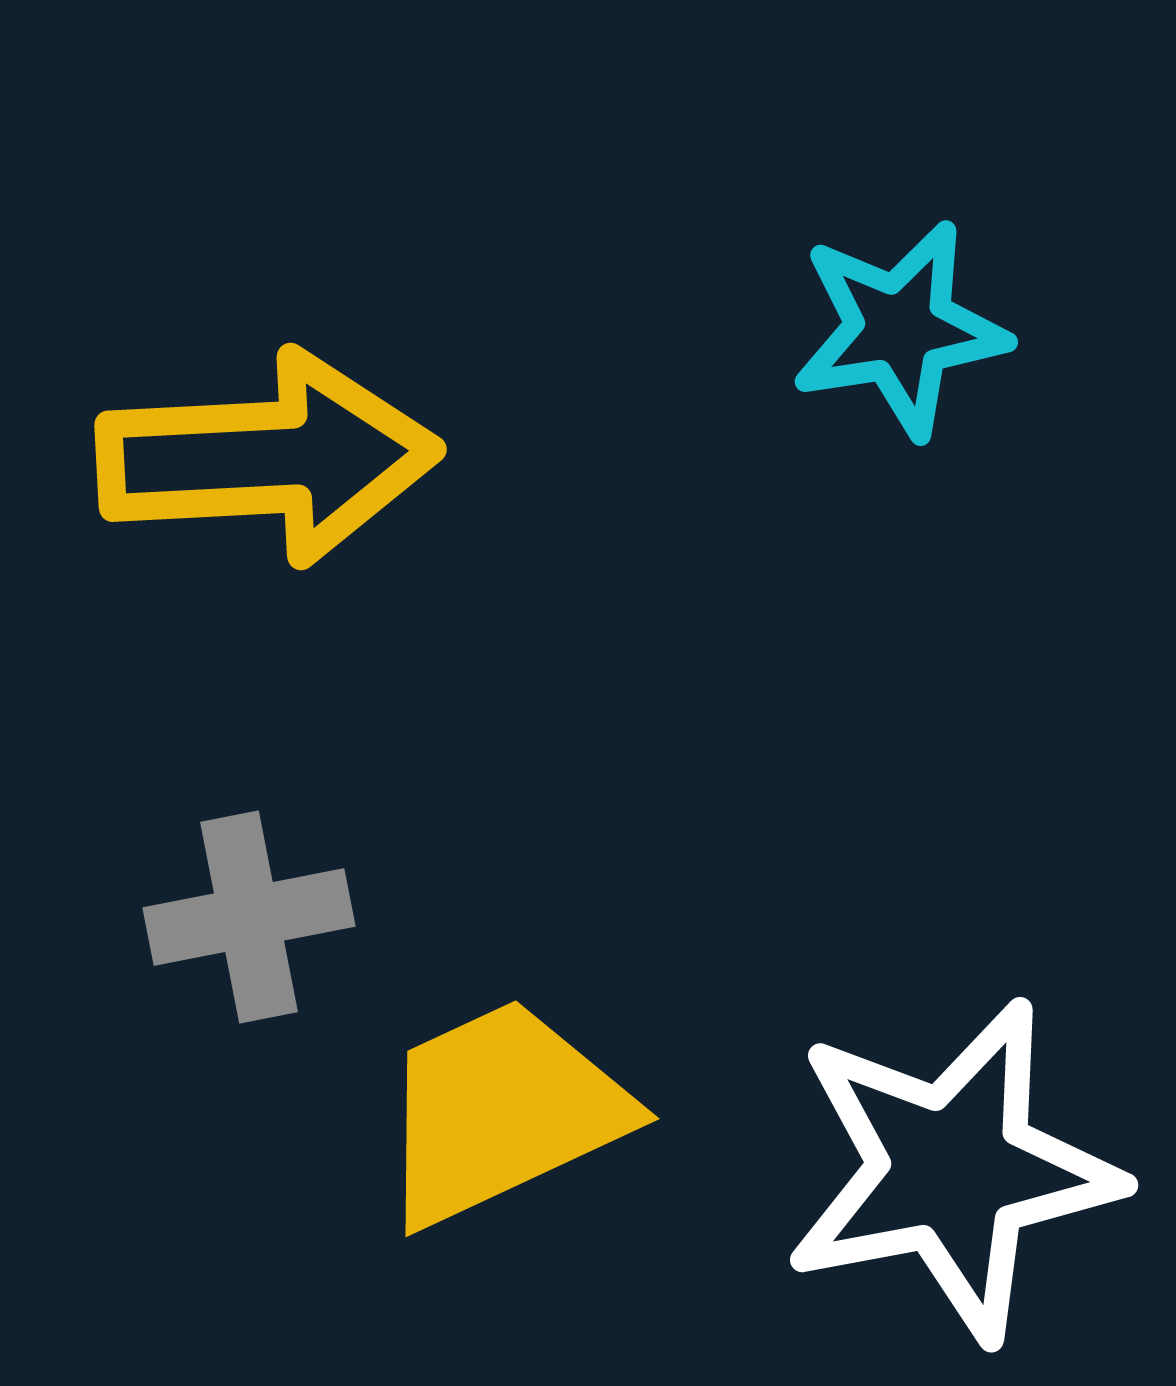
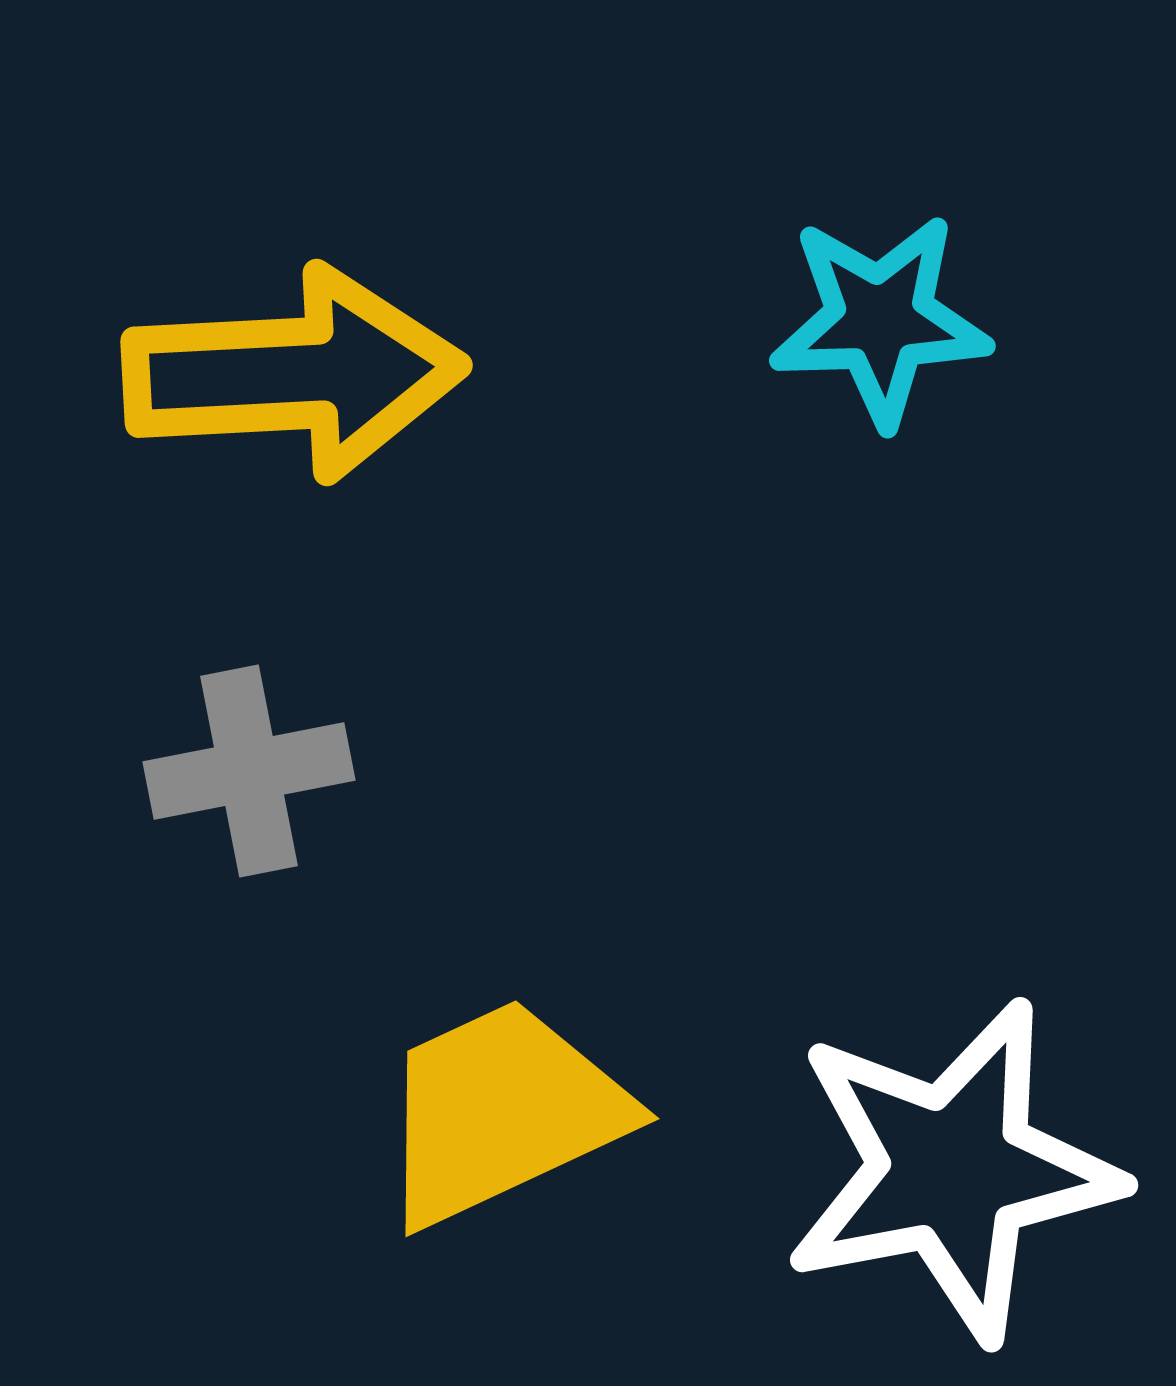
cyan star: moved 20 px left, 9 px up; rotated 7 degrees clockwise
yellow arrow: moved 26 px right, 84 px up
gray cross: moved 146 px up
